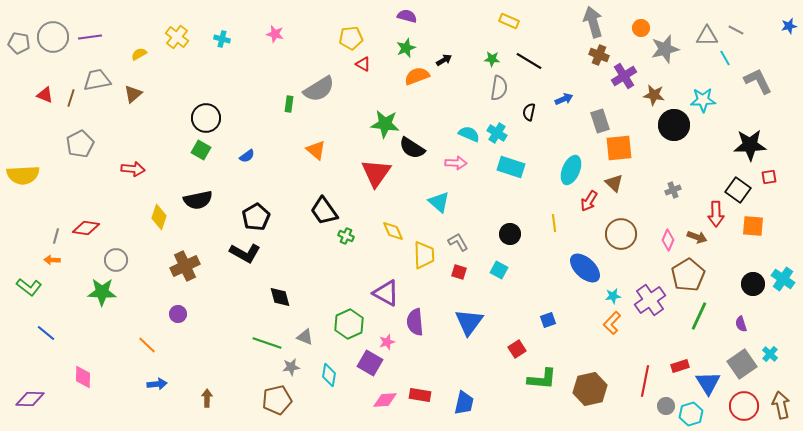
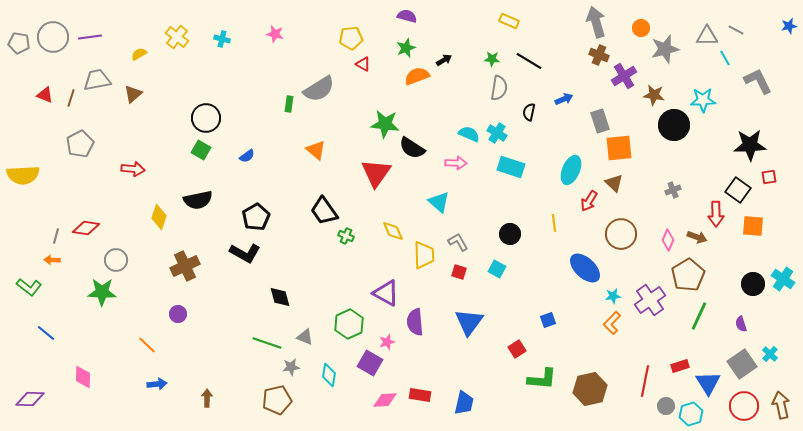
gray arrow at (593, 22): moved 3 px right
cyan square at (499, 270): moved 2 px left, 1 px up
